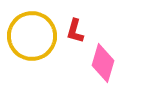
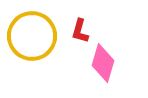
red L-shape: moved 5 px right
